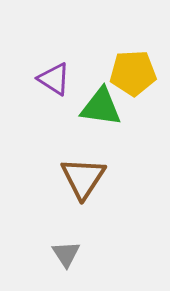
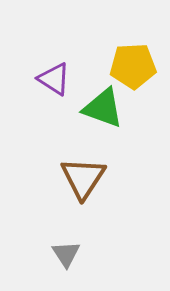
yellow pentagon: moved 7 px up
green triangle: moved 2 px right, 1 px down; rotated 12 degrees clockwise
